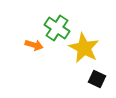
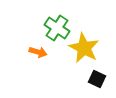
orange arrow: moved 4 px right, 7 px down
